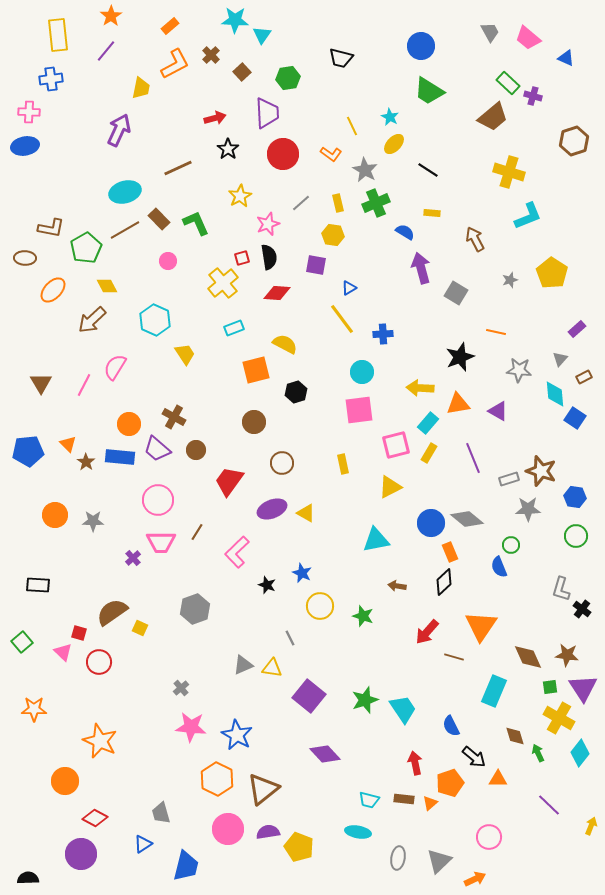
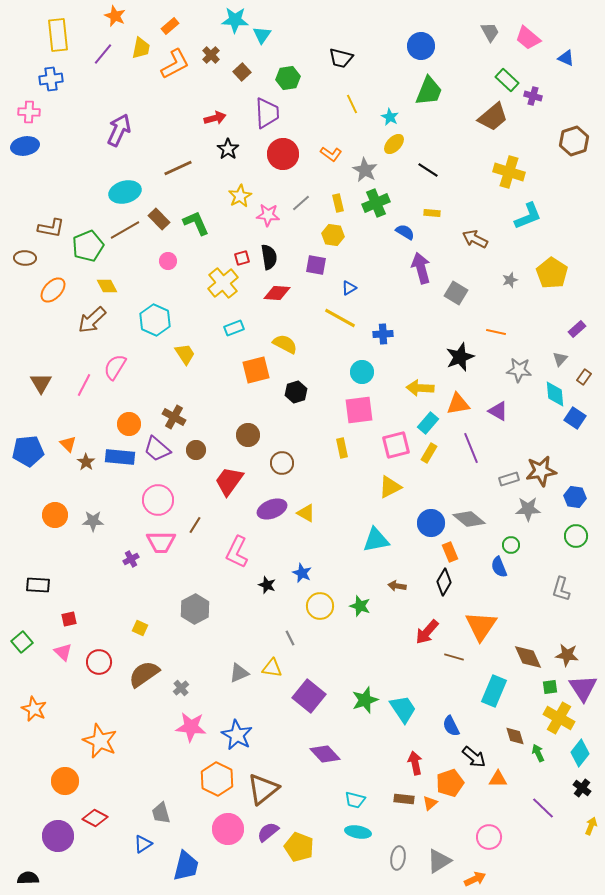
orange star at (111, 16): moved 4 px right; rotated 15 degrees counterclockwise
purple line at (106, 51): moved 3 px left, 3 px down
green rectangle at (508, 83): moved 1 px left, 3 px up
yellow trapezoid at (141, 88): moved 40 px up
green trapezoid at (429, 91): rotated 100 degrees counterclockwise
yellow line at (352, 126): moved 22 px up
pink star at (268, 224): moved 9 px up; rotated 25 degrees clockwise
brown arrow at (475, 239): rotated 35 degrees counterclockwise
green pentagon at (86, 248): moved 2 px right, 2 px up; rotated 8 degrees clockwise
yellow line at (342, 319): moved 2 px left, 1 px up; rotated 24 degrees counterclockwise
brown rectangle at (584, 377): rotated 28 degrees counterclockwise
brown circle at (254, 422): moved 6 px left, 13 px down
purple line at (473, 458): moved 2 px left, 10 px up
yellow rectangle at (343, 464): moved 1 px left, 16 px up
brown star at (541, 471): rotated 28 degrees counterclockwise
gray diamond at (467, 519): moved 2 px right
brown line at (197, 532): moved 2 px left, 7 px up
pink L-shape at (237, 552): rotated 20 degrees counterclockwise
purple cross at (133, 558): moved 2 px left, 1 px down; rotated 14 degrees clockwise
black diamond at (444, 582): rotated 16 degrees counterclockwise
gray hexagon at (195, 609): rotated 8 degrees counterclockwise
black cross at (582, 609): moved 179 px down
brown semicircle at (112, 612): moved 32 px right, 62 px down
green star at (363, 616): moved 3 px left, 10 px up
red square at (79, 633): moved 10 px left, 14 px up; rotated 28 degrees counterclockwise
gray triangle at (243, 665): moved 4 px left, 8 px down
orange star at (34, 709): rotated 25 degrees clockwise
cyan trapezoid at (369, 800): moved 14 px left
purple line at (549, 805): moved 6 px left, 3 px down
purple semicircle at (268, 832): rotated 30 degrees counterclockwise
purple circle at (81, 854): moved 23 px left, 18 px up
gray triangle at (439, 861): rotated 12 degrees clockwise
